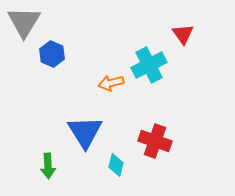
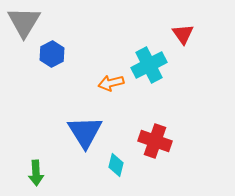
blue hexagon: rotated 10 degrees clockwise
green arrow: moved 12 px left, 7 px down
